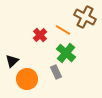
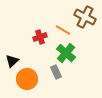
red cross: moved 2 px down; rotated 24 degrees clockwise
